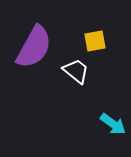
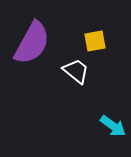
purple semicircle: moved 2 px left, 4 px up
cyan arrow: moved 2 px down
